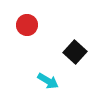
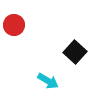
red circle: moved 13 px left
